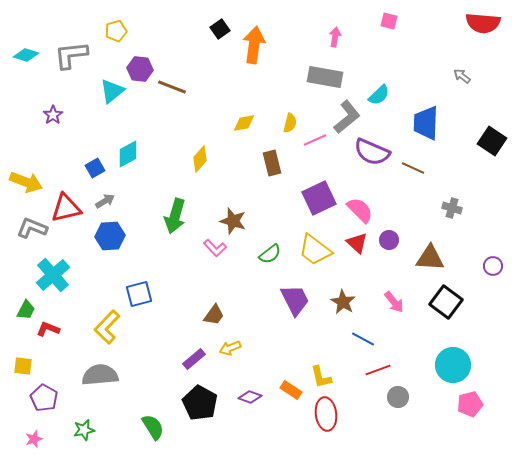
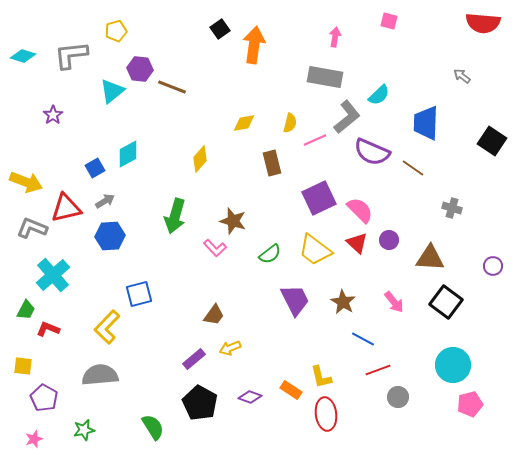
cyan diamond at (26, 55): moved 3 px left, 1 px down
brown line at (413, 168): rotated 10 degrees clockwise
